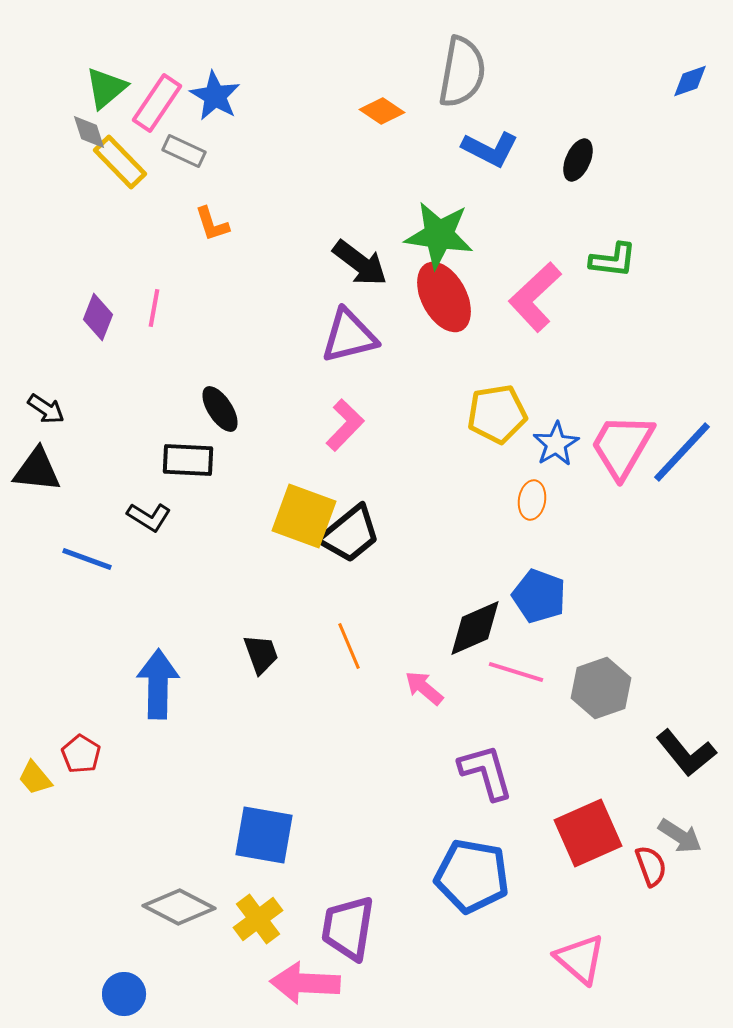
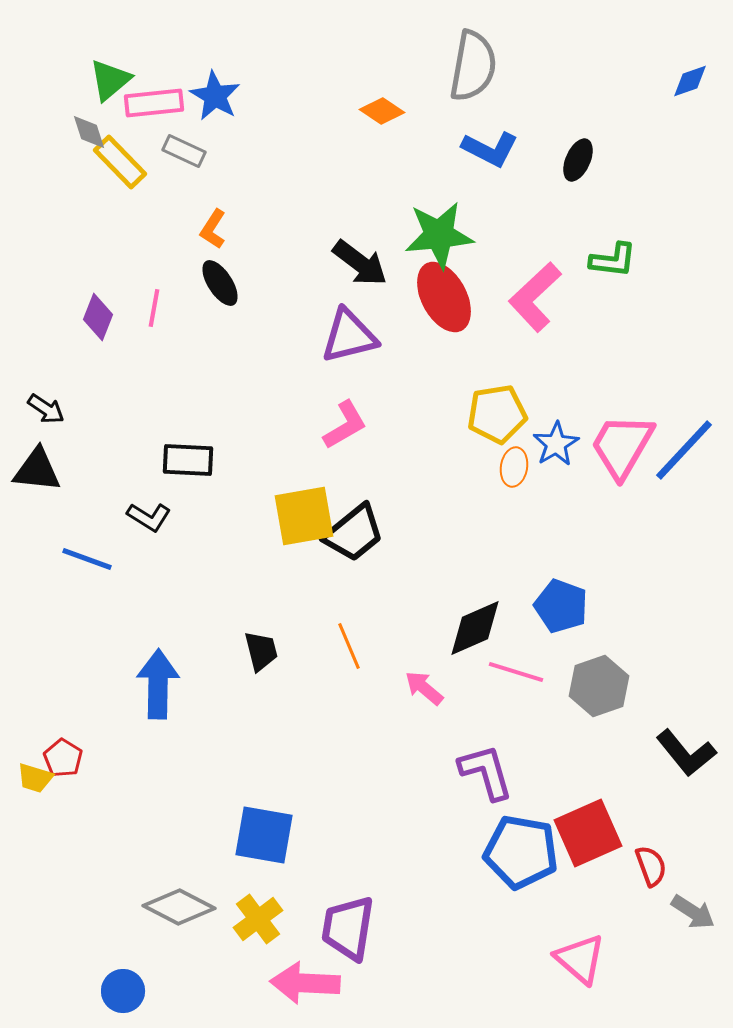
gray semicircle at (462, 72): moved 11 px right, 6 px up
green triangle at (106, 88): moved 4 px right, 8 px up
pink rectangle at (157, 103): moved 3 px left; rotated 50 degrees clockwise
orange L-shape at (212, 224): moved 1 px right, 5 px down; rotated 51 degrees clockwise
green star at (439, 235): rotated 14 degrees counterclockwise
black ellipse at (220, 409): moved 126 px up
pink L-shape at (345, 425): rotated 16 degrees clockwise
blue line at (682, 452): moved 2 px right, 2 px up
orange ellipse at (532, 500): moved 18 px left, 33 px up
yellow square at (304, 516): rotated 30 degrees counterclockwise
black trapezoid at (350, 534): moved 4 px right, 1 px up
blue pentagon at (539, 596): moved 22 px right, 10 px down
black trapezoid at (261, 654): moved 3 px up; rotated 6 degrees clockwise
gray hexagon at (601, 688): moved 2 px left, 2 px up
red pentagon at (81, 754): moved 18 px left, 4 px down
yellow trapezoid at (35, 778): rotated 33 degrees counterclockwise
gray arrow at (680, 836): moved 13 px right, 76 px down
blue pentagon at (472, 876): moved 49 px right, 24 px up
blue circle at (124, 994): moved 1 px left, 3 px up
